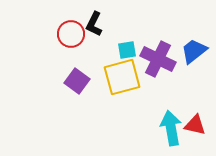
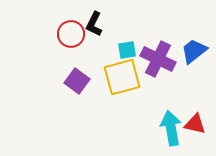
red triangle: moved 1 px up
